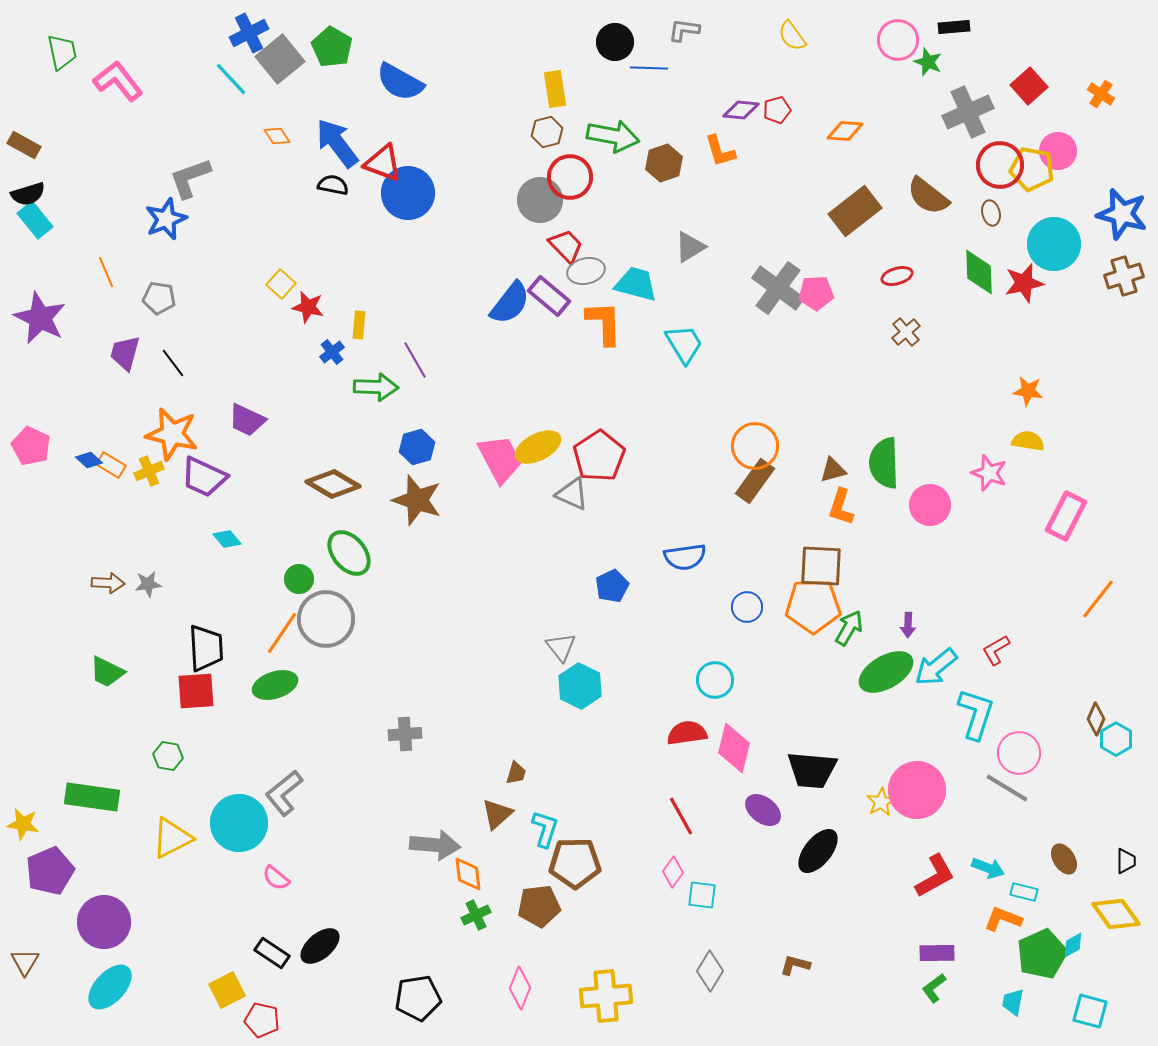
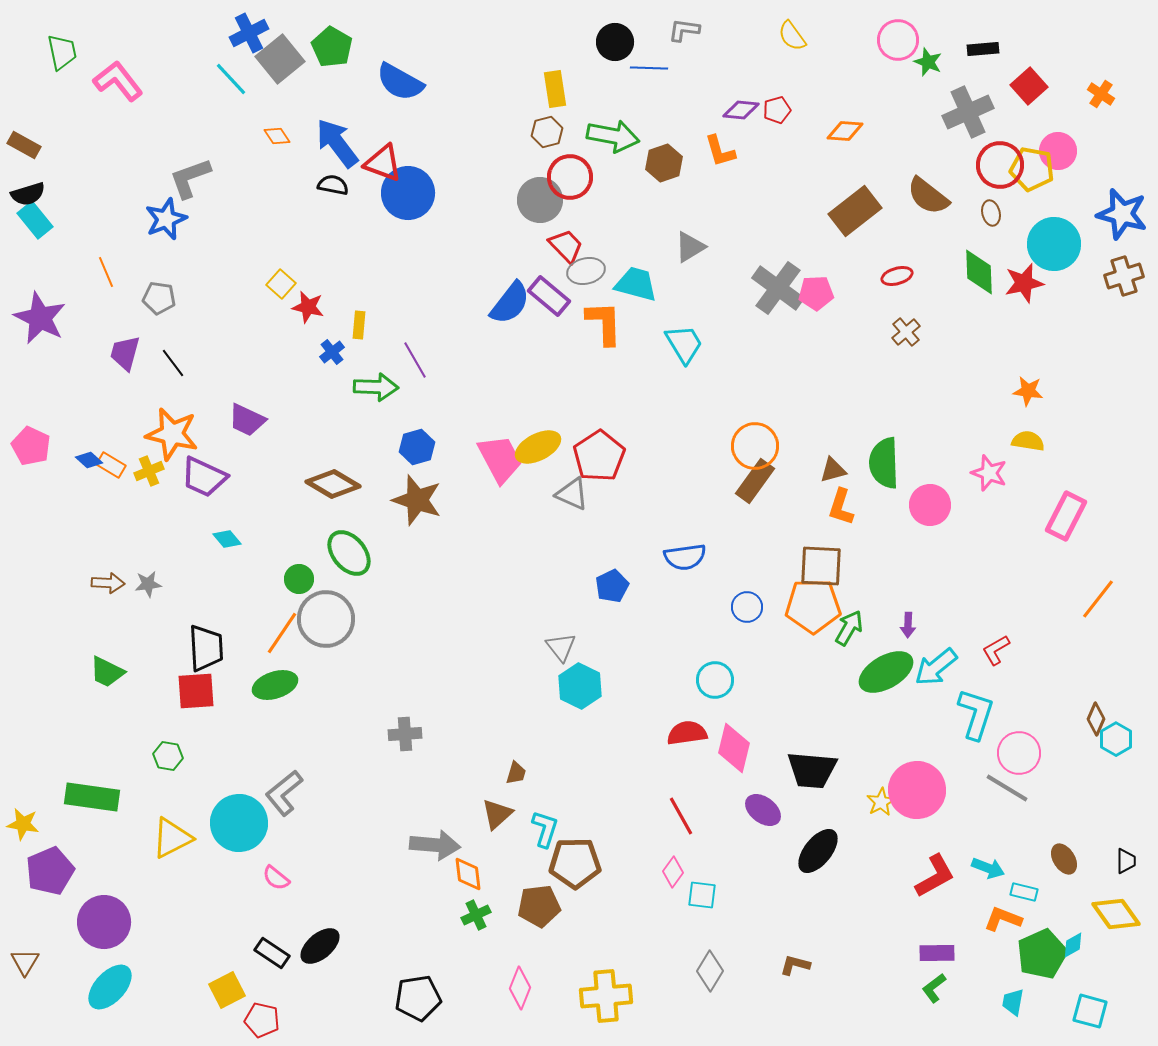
black rectangle at (954, 27): moved 29 px right, 22 px down
